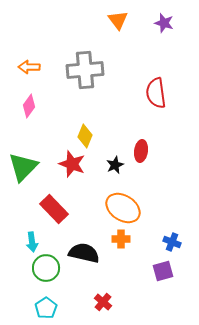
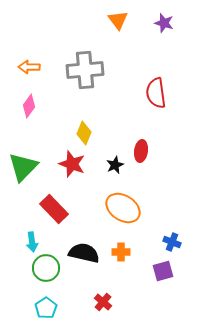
yellow diamond: moved 1 px left, 3 px up
orange cross: moved 13 px down
